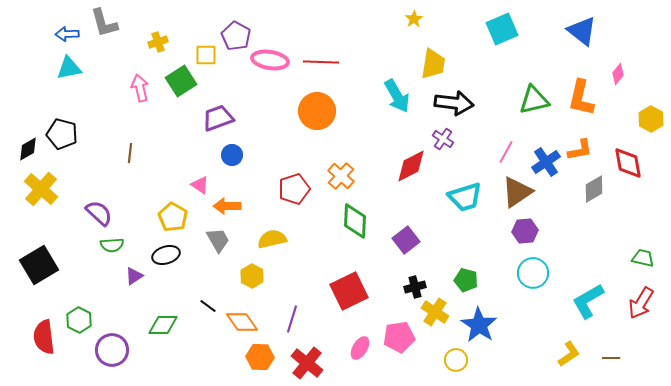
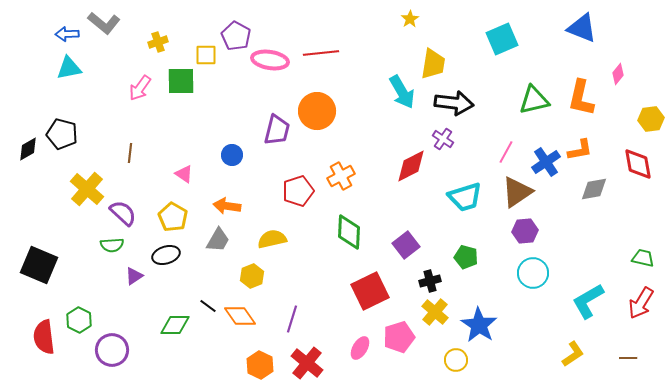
yellow star at (414, 19): moved 4 px left
gray L-shape at (104, 23): rotated 36 degrees counterclockwise
cyan square at (502, 29): moved 10 px down
blue triangle at (582, 31): moved 3 px up; rotated 16 degrees counterclockwise
red line at (321, 62): moved 9 px up; rotated 8 degrees counterclockwise
green square at (181, 81): rotated 32 degrees clockwise
pink arrow at (140, 88): rotated 132 degrees counterclockwise
cyan arrow at (397, 96): moved 5 px right, 4 px up
purple trapezoid at (218, 118): moved 59 px right, 12 px down; rotated 124 degrees clockwise
yellow hexagon at (651, 119): rotated 25 degrees clockwise
red diamond at (628, 163): moved 10 px right, 1 px down
orange cross at (341, 176): rotated 20 degrees clockwise
pink triangle at (200, 185): moved 16 px left, 11 px up
yellow cross at (41, 189): moved 46 px right
red pentagon at (294, 189): moved 4 px right, 2 px down
gray diamond at (594, 189): rotated 20 degrees clockwise
orange arrow at (227, 206): rotated 8 degrees clockwise
purple semicircle at (99, 213): moved 24 px right
green diamond at (355, 221): moved 6 px left, 11 px down
gray trapezoid at (218, 240): rotated 60 degrees clockwise
purple square at (406, 240): moved 5 px down
black square at (39, 265): rotated 36 degrees counterclockwise
yellow hexagon at (252, 276): rotated 10 degrees clockwise
green pentagon at (466, 280): moved 23 px up
black cross at (415, 287): moved 15 px right, 6 px up
red square at (349, 291): moved 21 px right
yellow cross at (435, 312): rotated 8 degrees clockwise
orange diamond at (242, 322): moved 2 px left, 6 px up
green diamond at (163, 325): moved 12 px right
pink pentagon at (399, 337): rotated 8 degrees counterclockwise
yellow L-shape at (569, 354): moved 4 px right
orange hexagon at (260, 357): moved 8 px down; rotated 24 degrees clockwise
brown line at (611, 358): moved 17 px right
